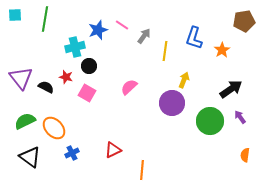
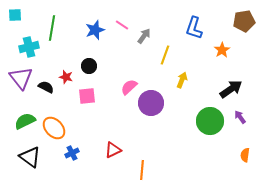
green line: moved 7 px right, 9 px down
blue star: moved 3 px left
blue L-shape: moved 10 px up
cyan cross: moved 46 px left
yellow line: moved 4 px down; rotated 12 degrees clockwise
yellow arrow: moved 2 px left
pink square: moved 3 px down; rotated 36 degrees counterclockwise
purple circle: moved 21 px left
